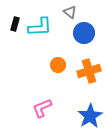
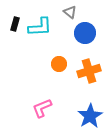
blue circle: moved 1 px right
orange circle: moved 1 px right, 1 px up
